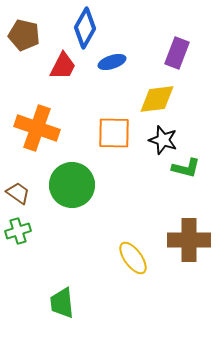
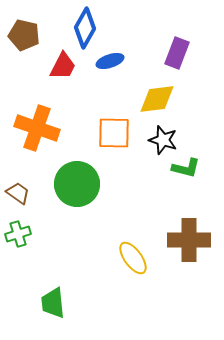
blue ellipse: moved 2 px left, 1 px up
green circle: moved 5 px right, 1 px up
green cross: moved 3 px down
green trapezoid: moved 9 px left
